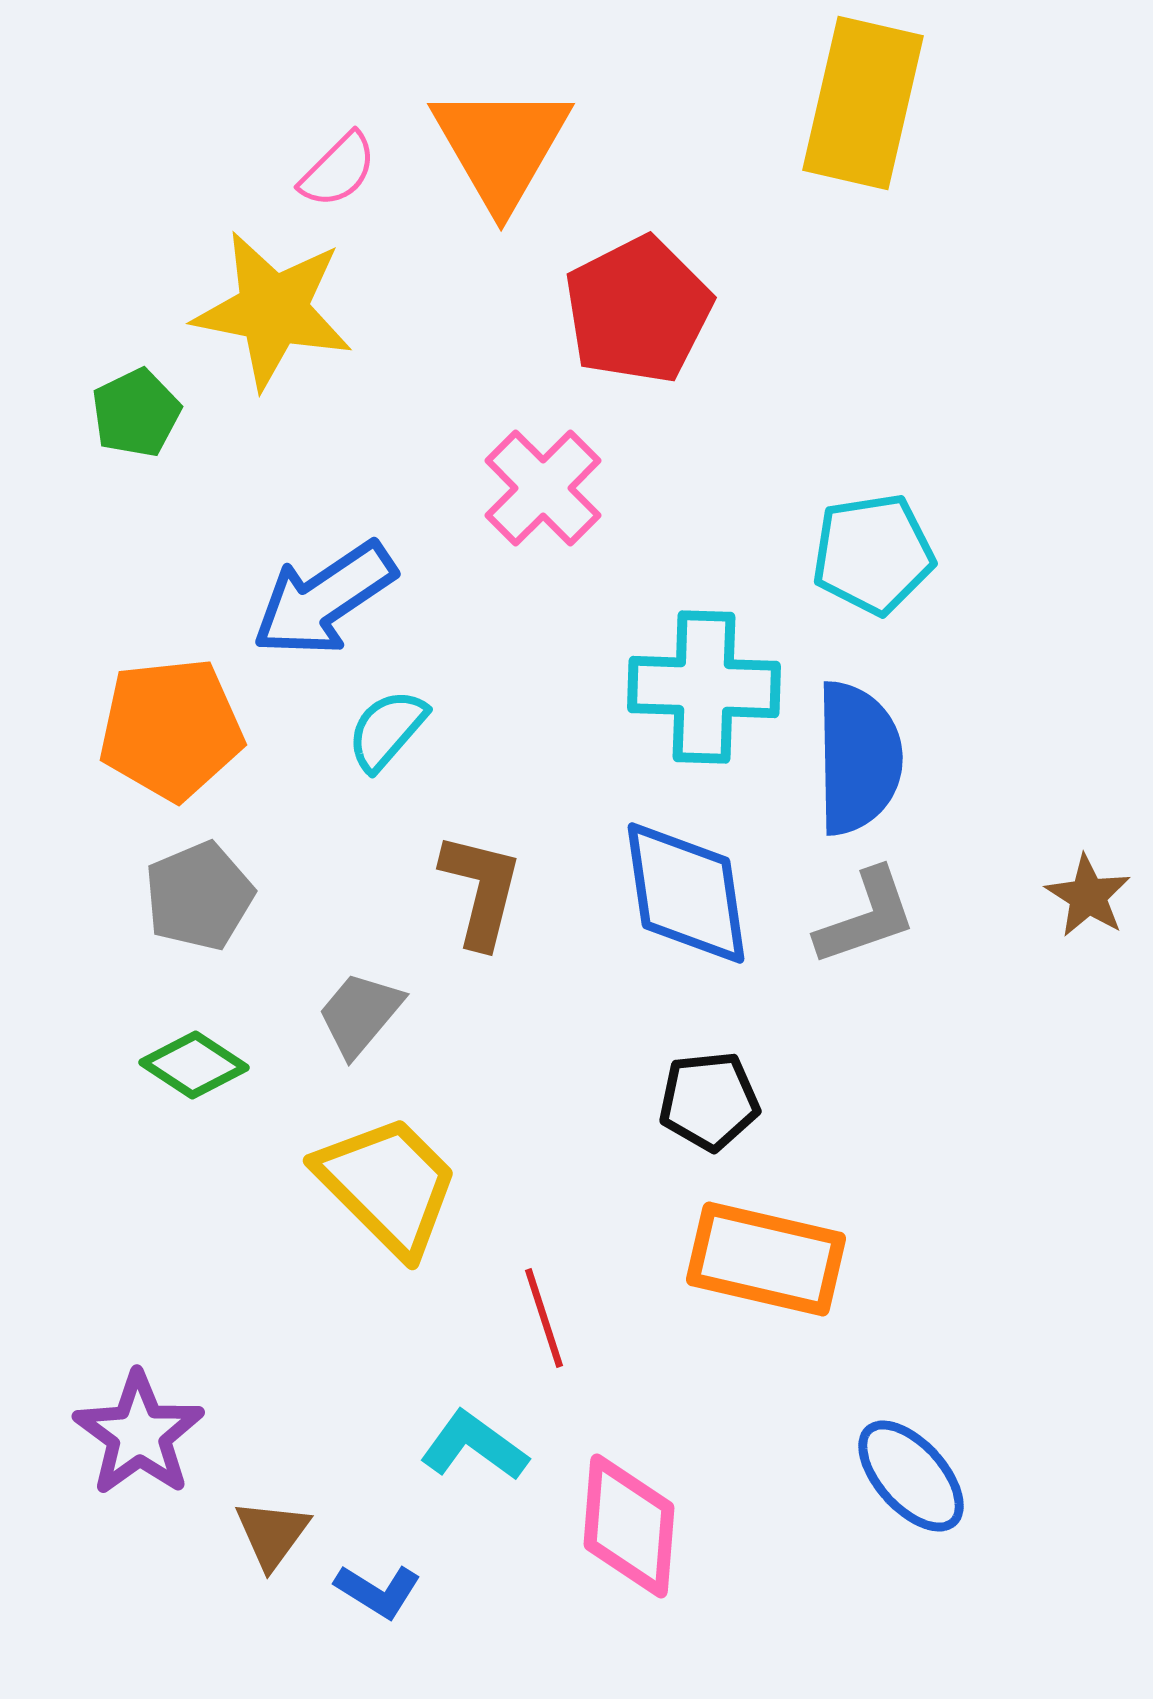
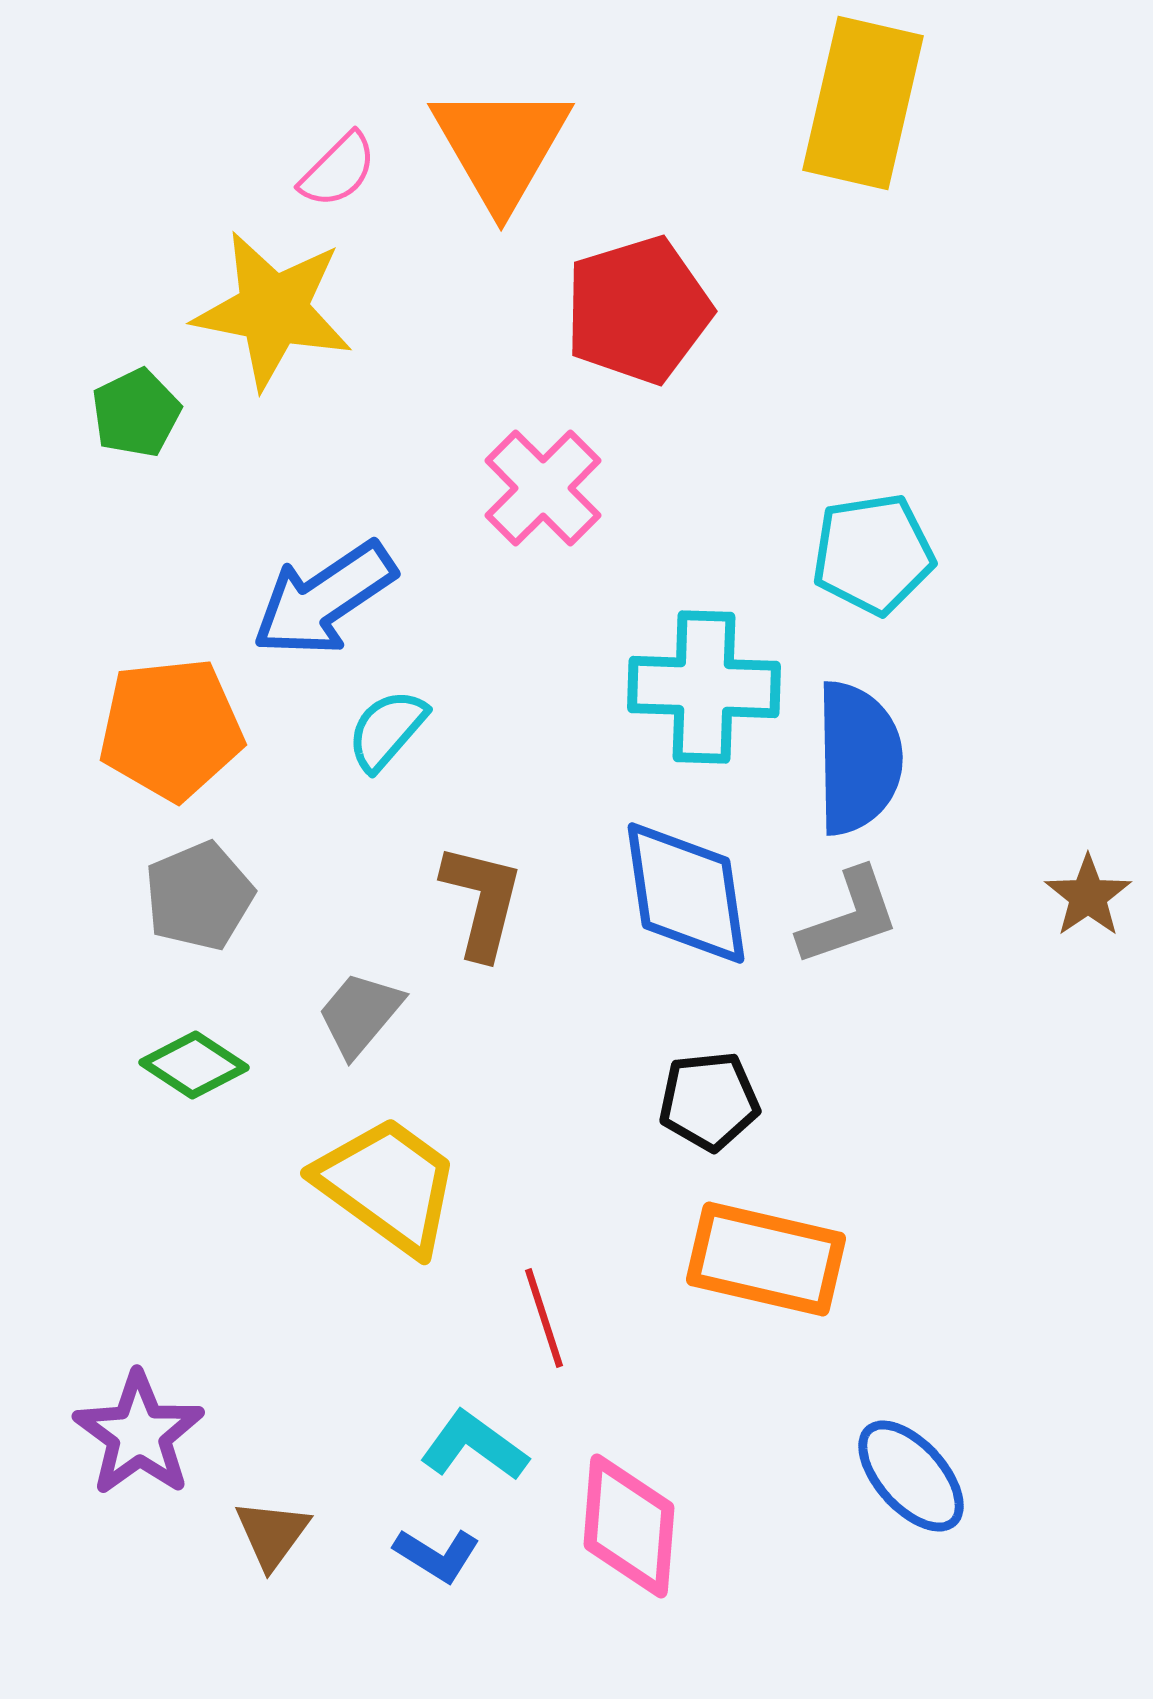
red pentagon: rotated 10 degrees clockwise
brown L-shape: moved 1 px right, 11 px down
brown star: rotated 6 degrees clockwise
gray L-shape: moved 17 px left
yellow trapezoid: rotated 9 degrees counterclockwise
blue L-shape: moved 59 px right, 36 px up
